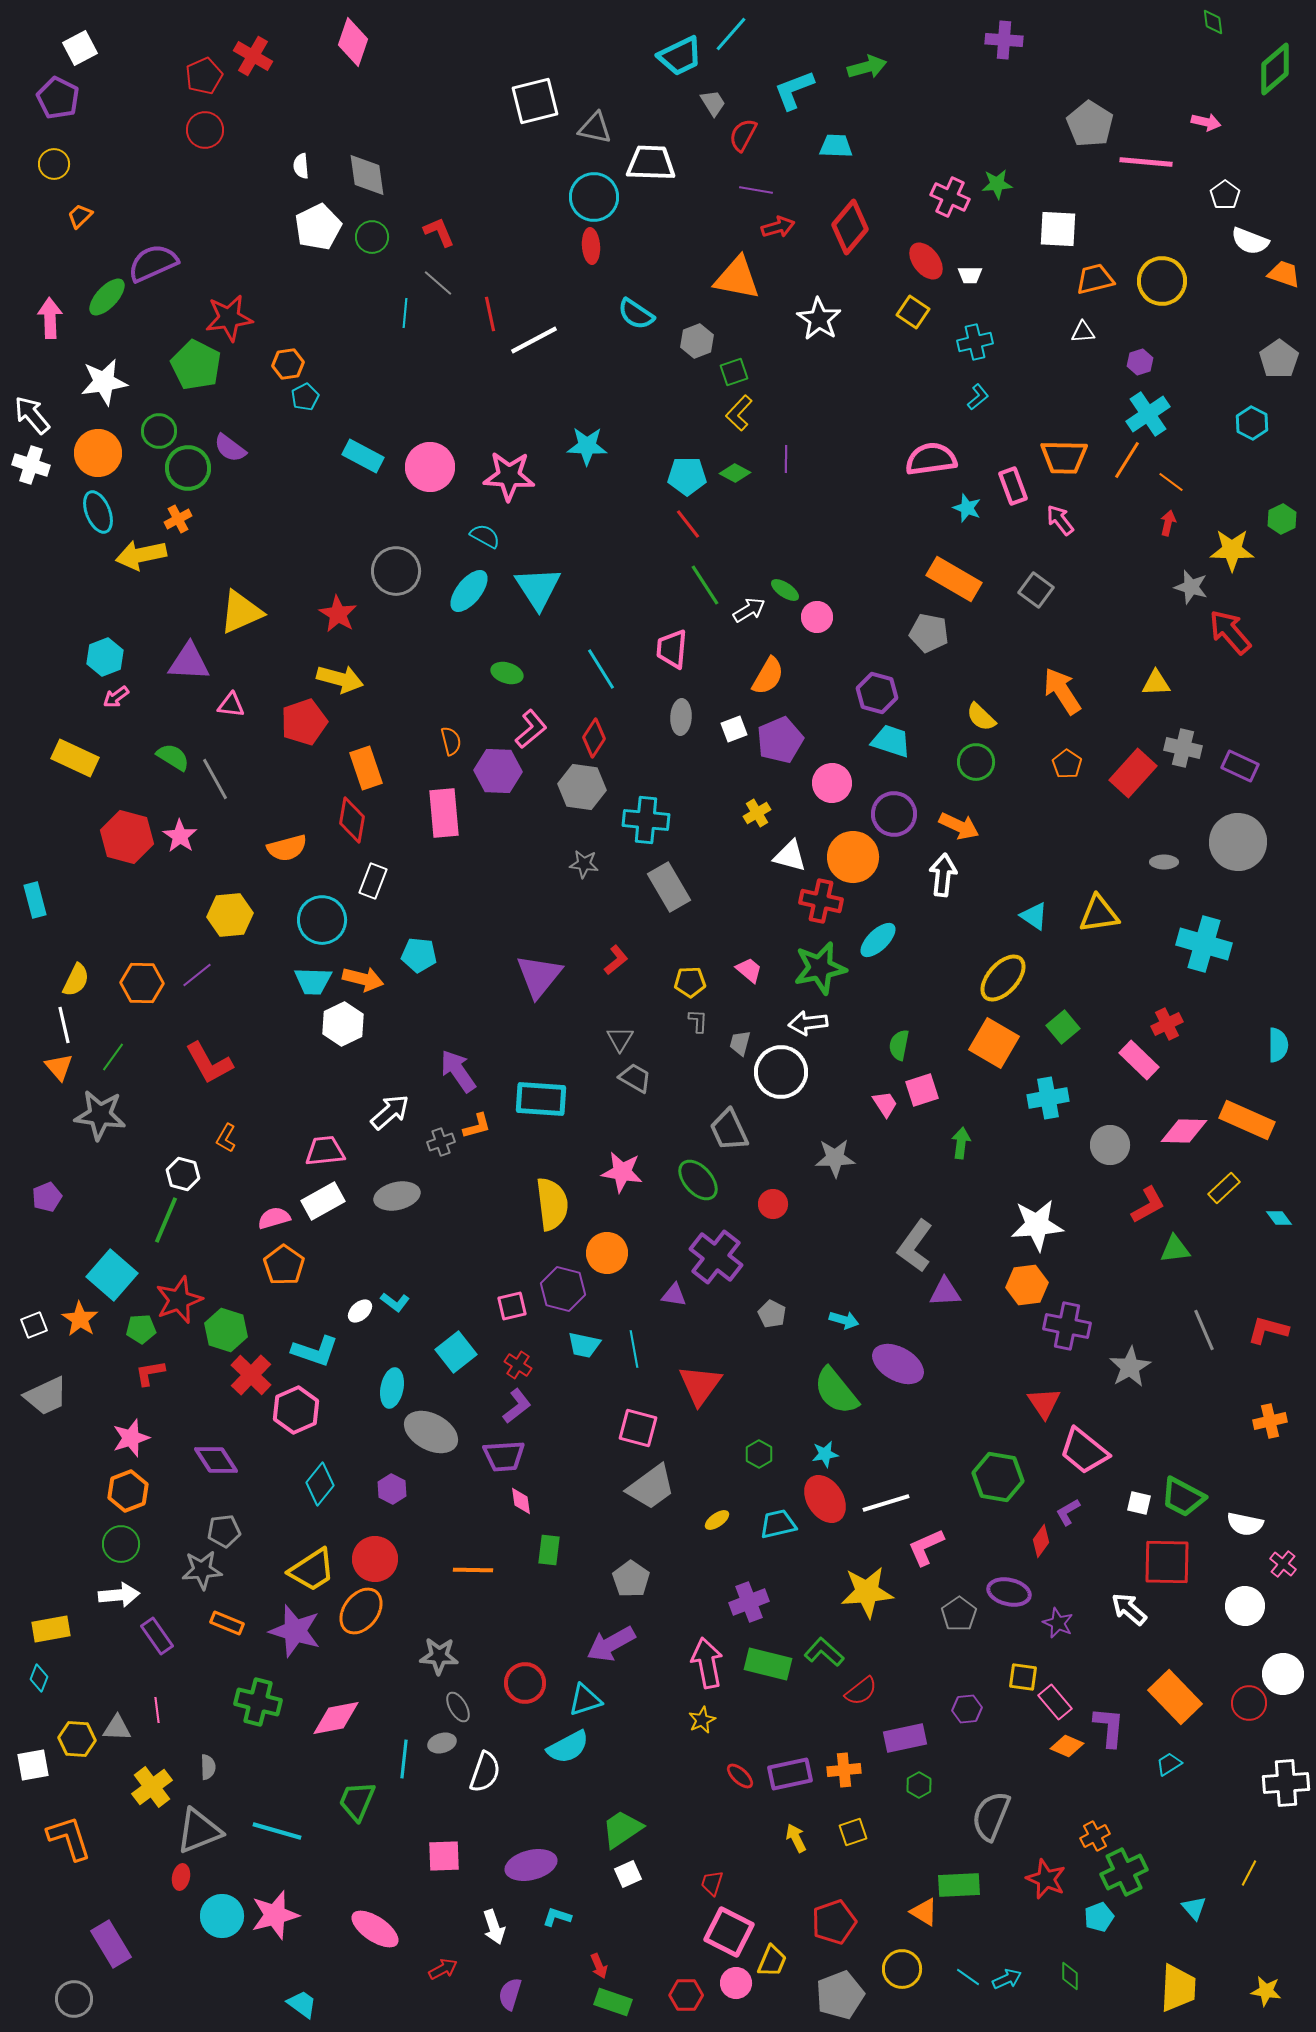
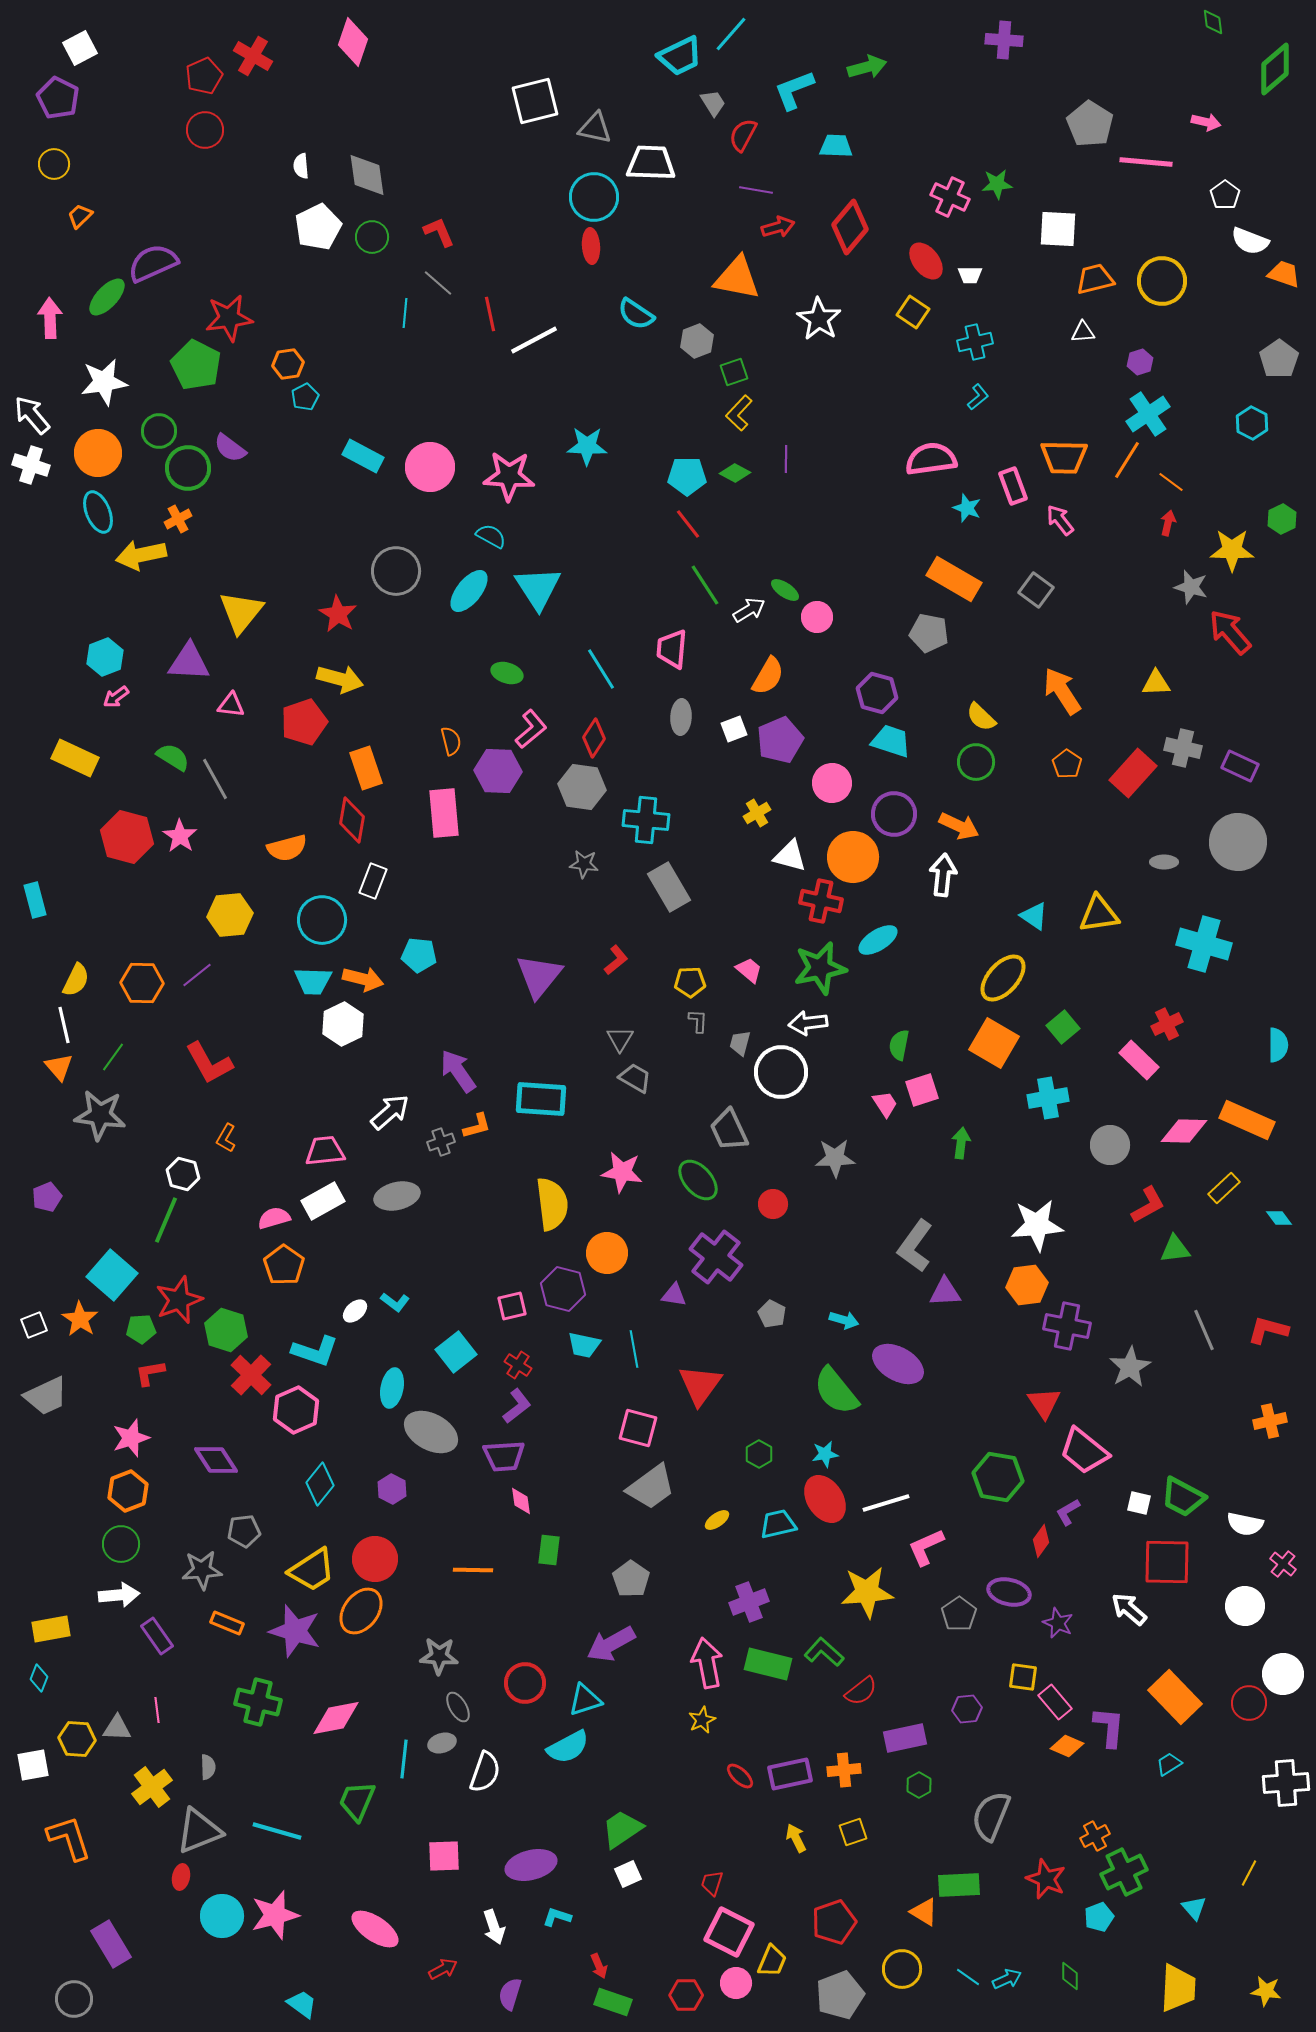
cyan semicircle at (485, 536): moved 6 px right
yellow triangle at (241, 612): rotated 27 degrees counterclockwise
cyan ellipse at (878, 940): rotated 12 degrees clockwise
white ellipse at (360, 1311): moved 5 px left
gray pentagon at (224, 1531): moved 20 px right
